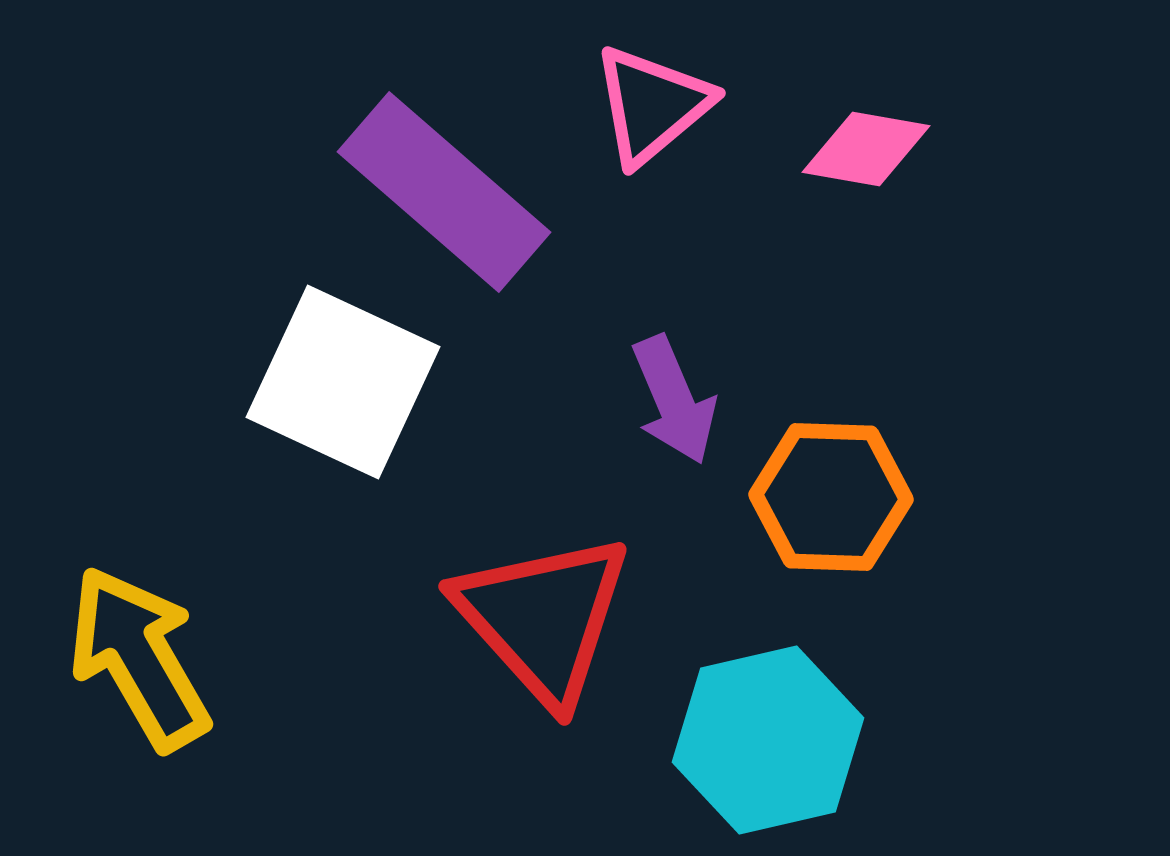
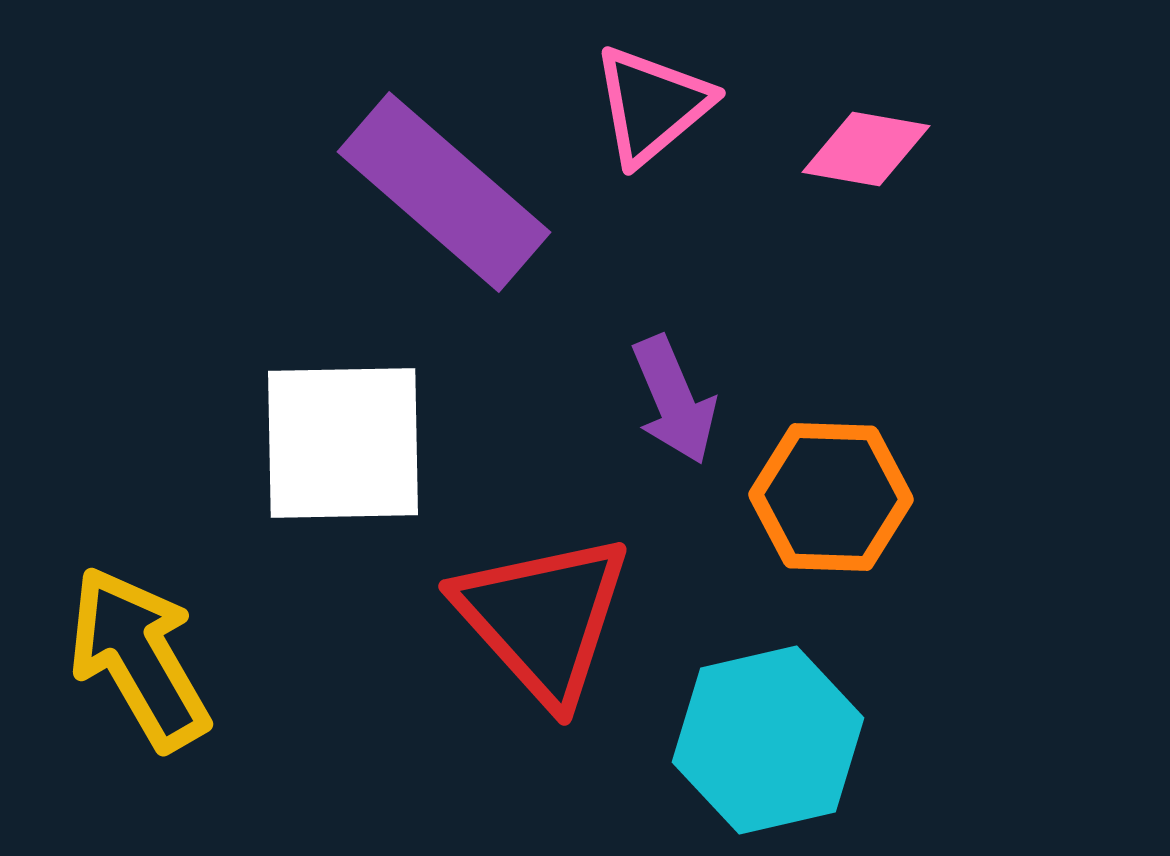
white square: moved 61 px down; rotated 26 degrees counterclockwise
